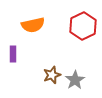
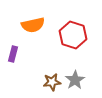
red hexagon: moved 10 px left, 9 px down; rotated 16 degrees counterclockwise
purple rectangle: rotated 14 degrees clockwise
brown star: moved 7 px down; rotated 12 degrees clockwise
